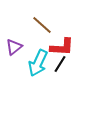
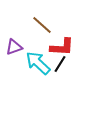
purple triangle: rotated 18 degrees clockwise
cyan arrow: rotated 108 degrees clockwise
